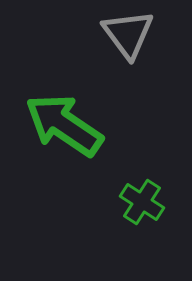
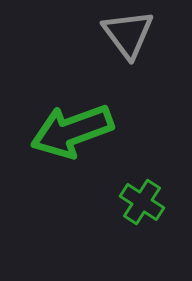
green arrow: moved 8 px right, 6 px down; rotated 54 degrees counterclockwise
